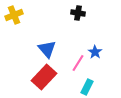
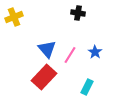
yellow cross: moved 2 px down
pink line: moved 8 px left, 8 px up
